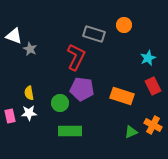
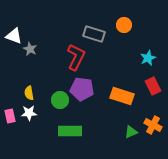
green circle: moved 3 px up
